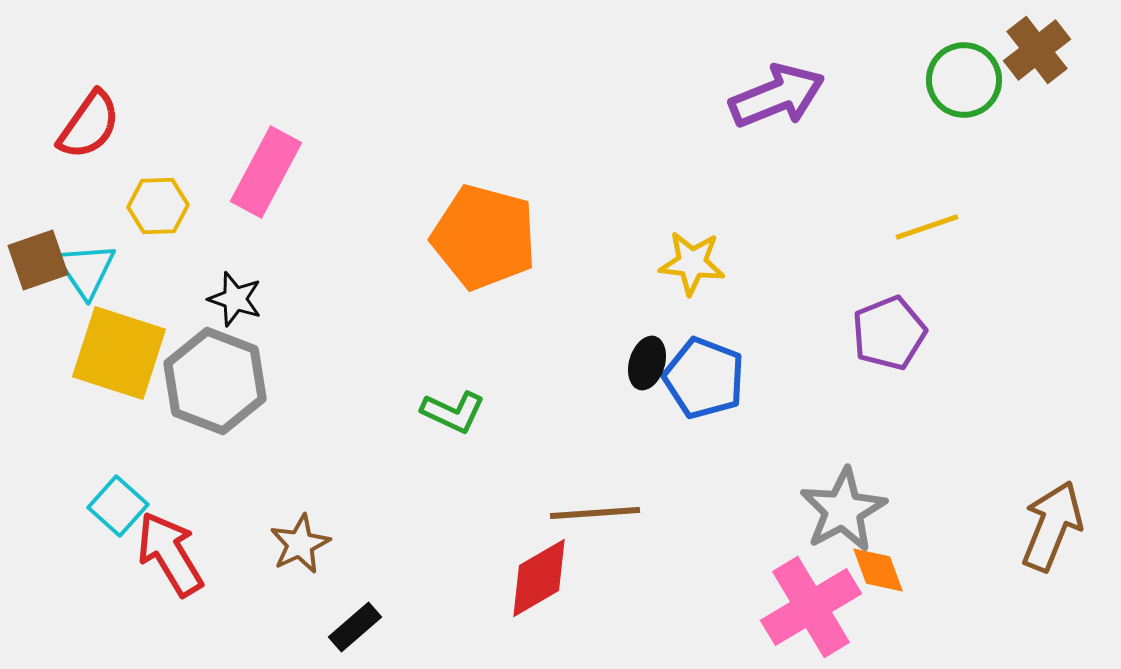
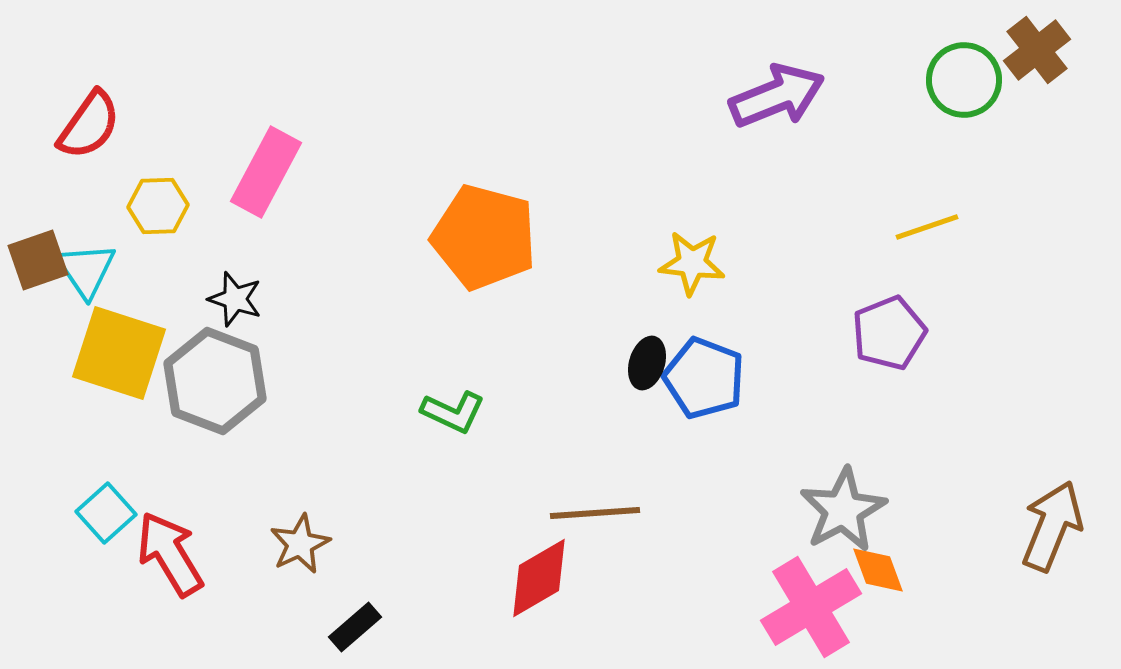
cyan square: moved 12 px left, 7 px down; rotated 6 degrees clockwise
